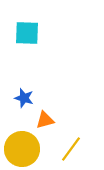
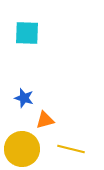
yellow line: rotated 68 degrees clockwise
